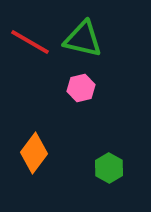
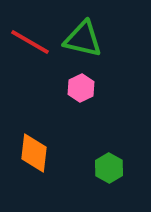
pink hexagon: rotated 12 degrees counterclockwise
orange diamond: rotated 30 degrees counterclockwise
